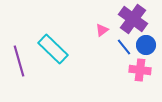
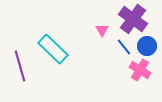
pink triangle: rotated 24 degrees counterclockwise
blue circle: moved 1 px right, 1 px down
purple line: moved 1 px right, 5 px down
pink cross: rotated 25 degrees clockwise
